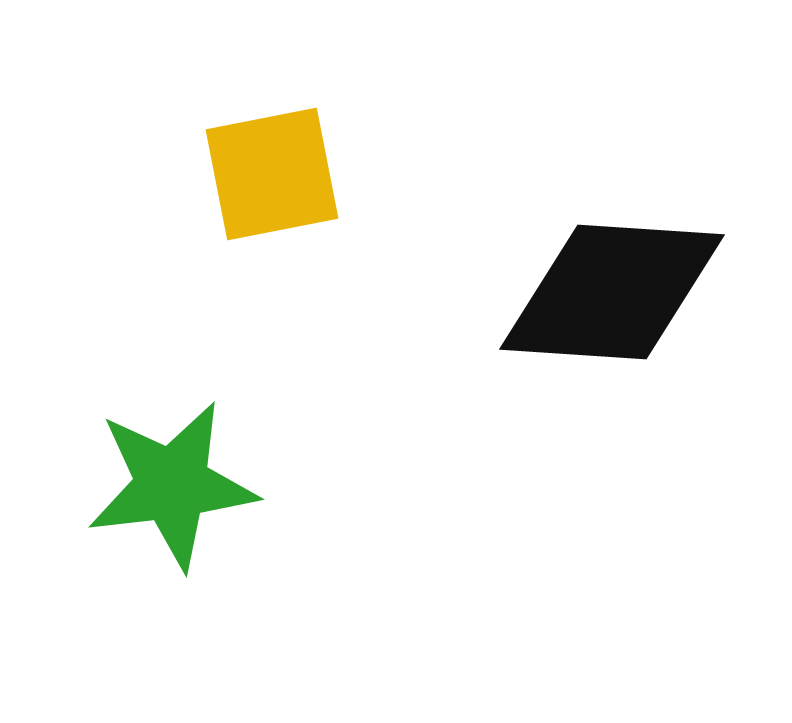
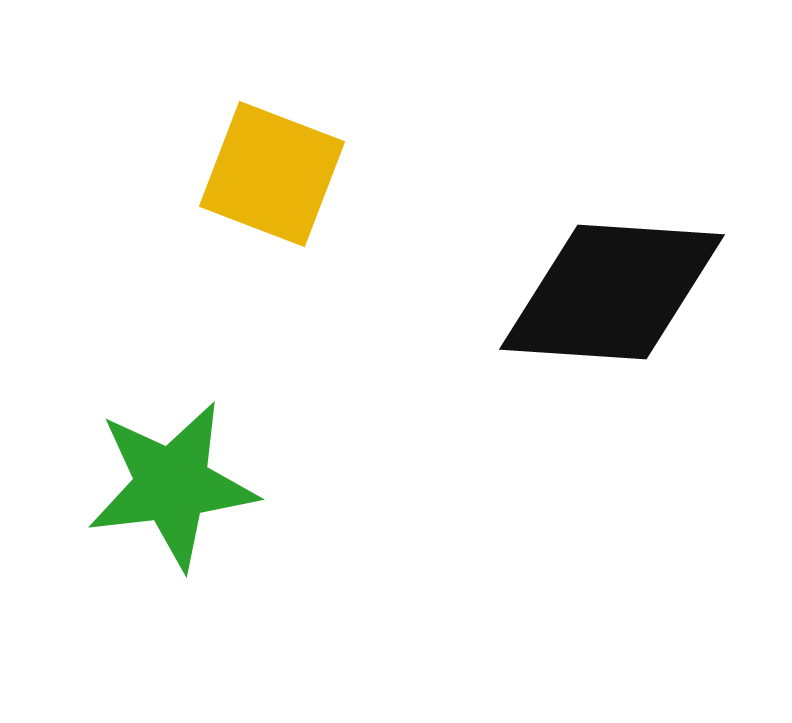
yellow square: rotated 32 degrees clockwise
